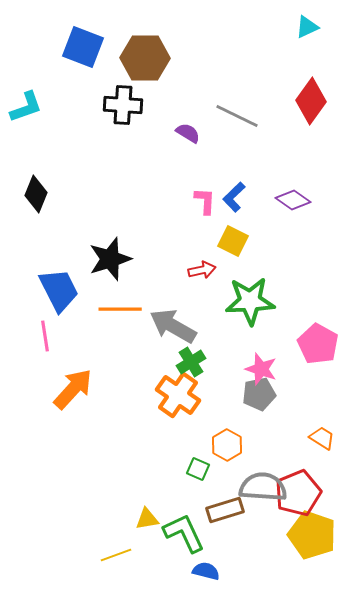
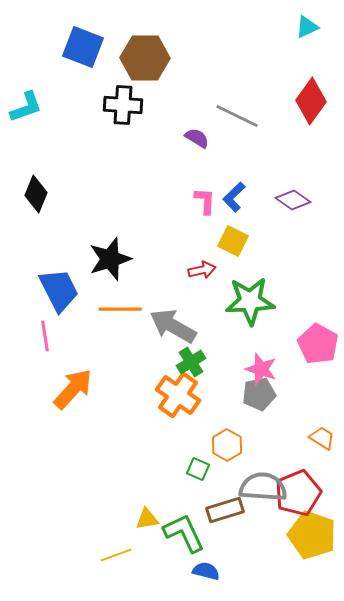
purple semicircle: moved 9 px right, 5 px down
